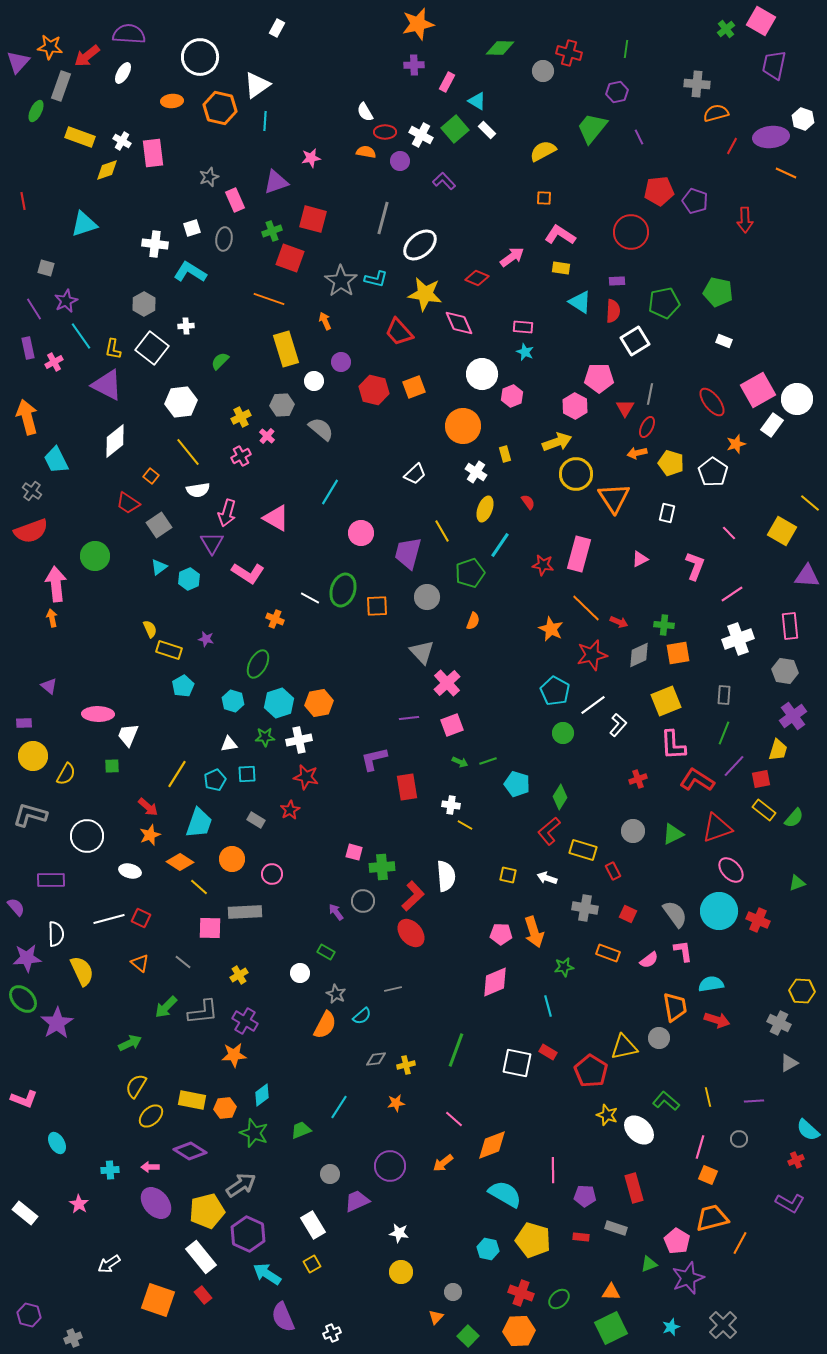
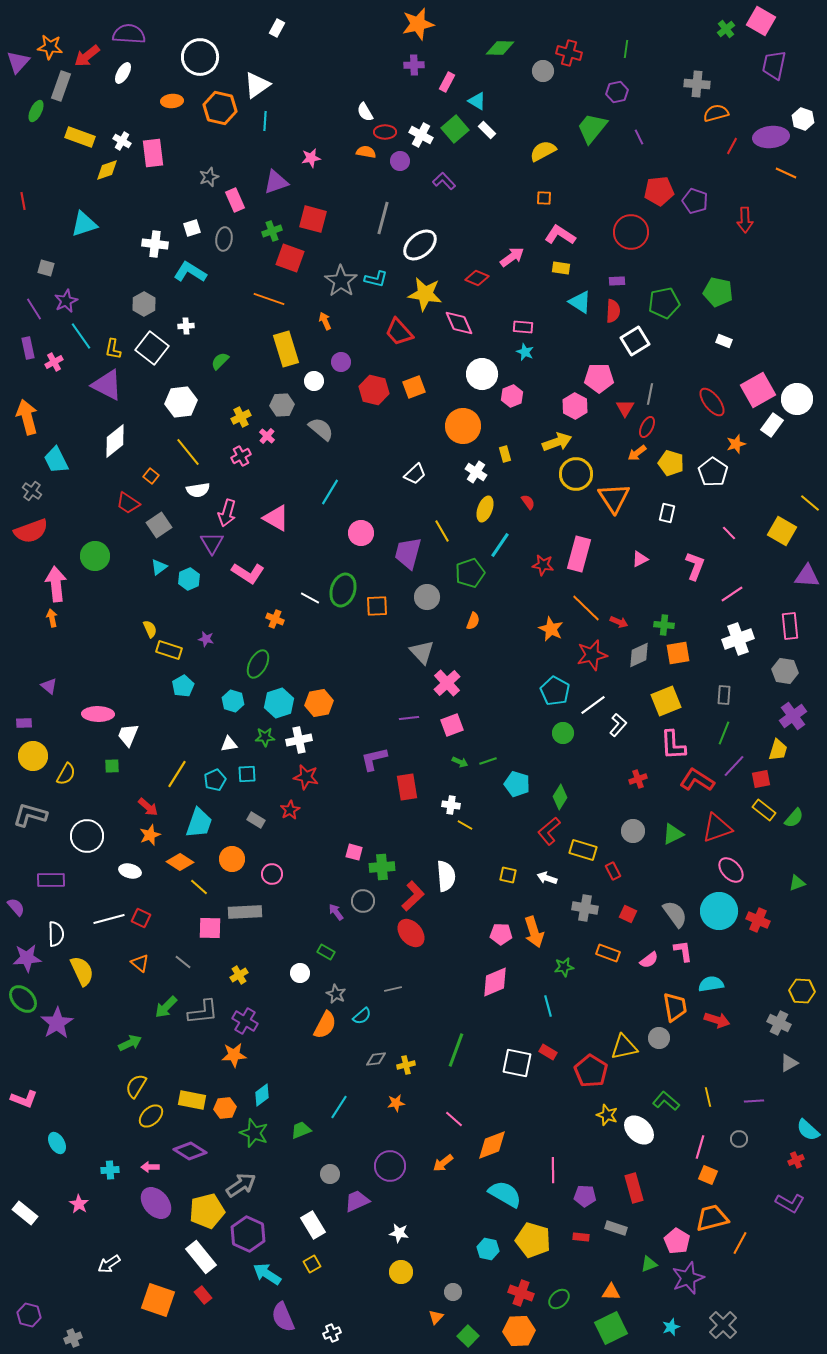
orange arrow at (637, 453): rotated 24 degrees counterclockwise
